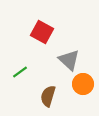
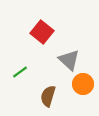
red square: rotated 10 degrees clockwise
